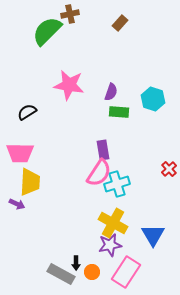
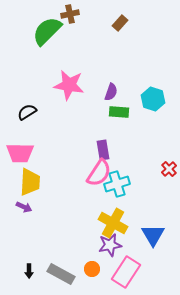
purple arrow: moved 7 px right, 3 px down
black arrow: moved 47 px left, 8 px down
orange circle: moved 3 px up
